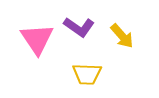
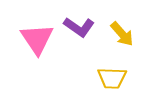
yellow arrow: moved 2 px up
yellow trapezoid: moved 25 px right, 4 px down
